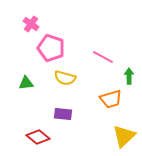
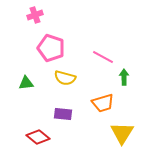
pink cross: moved 4 px right, 9 px up; rotated 35 degrees clockwise
green arrow: moved 5 px left, 1 px down
orange trapezoid: moved 8 px left, 4 px down
yellow triangle: moved 2 px left, 3 px up; rotated 15 degrees counterclockwise
